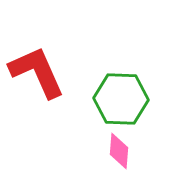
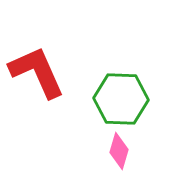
pink diamond: rotated 12 degrees clockwise
